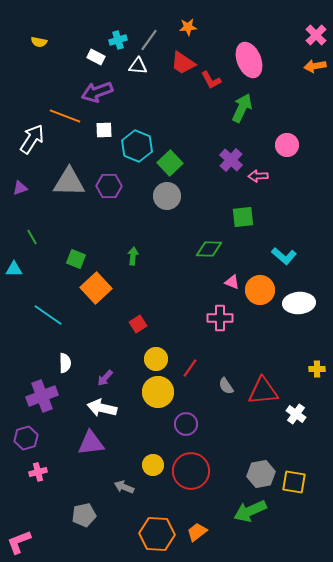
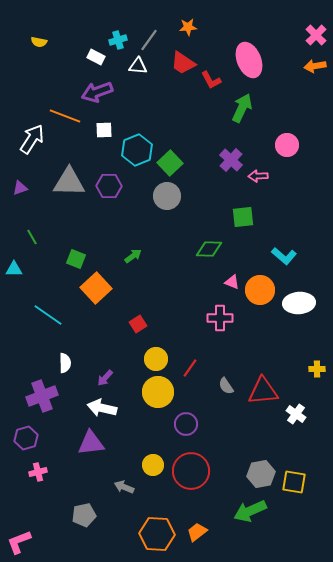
cyan hexagon at (137, 146): moved 4 px down; rotated 16 degrees clockwise
green arrow at (133, 256): rotated 48 degrees clockwise
